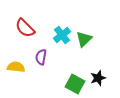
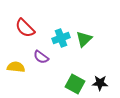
cyan cross: moved 1 px left, 3 px down; rotated 18 degrees clockwise
purple semicircle: rotated 63 degrees counterclockwise
black star: moved 2 px right, 5 px down; rotated 21 degrees clockwise
